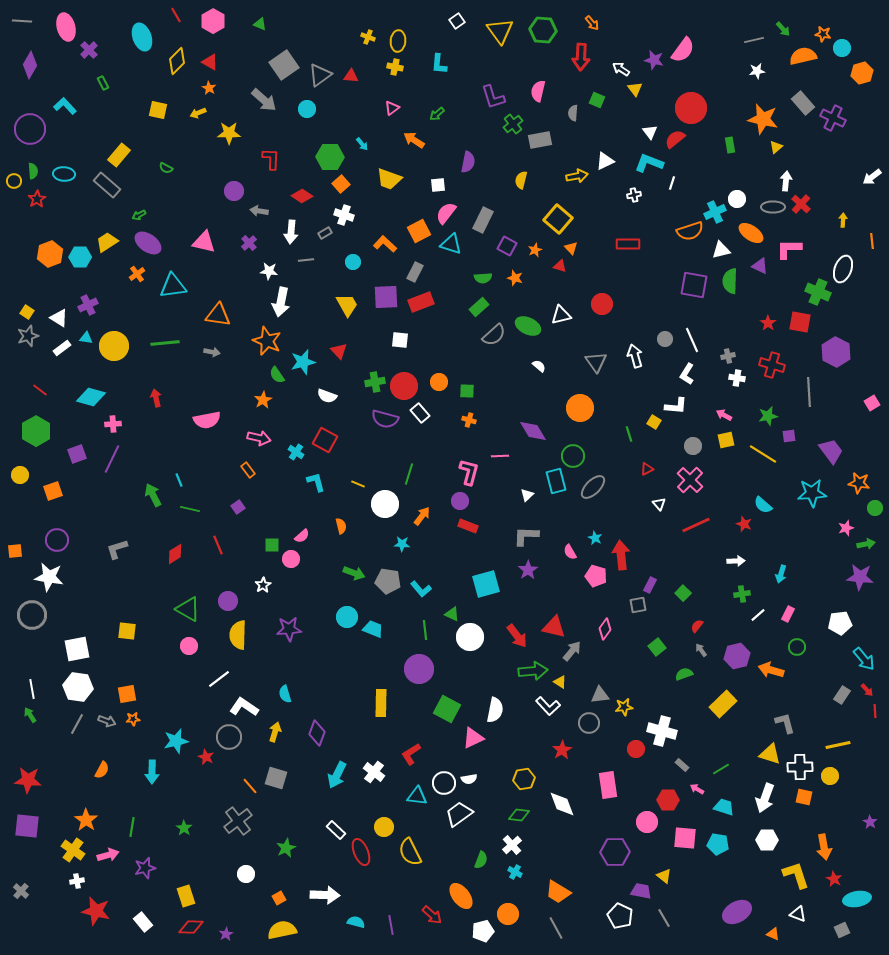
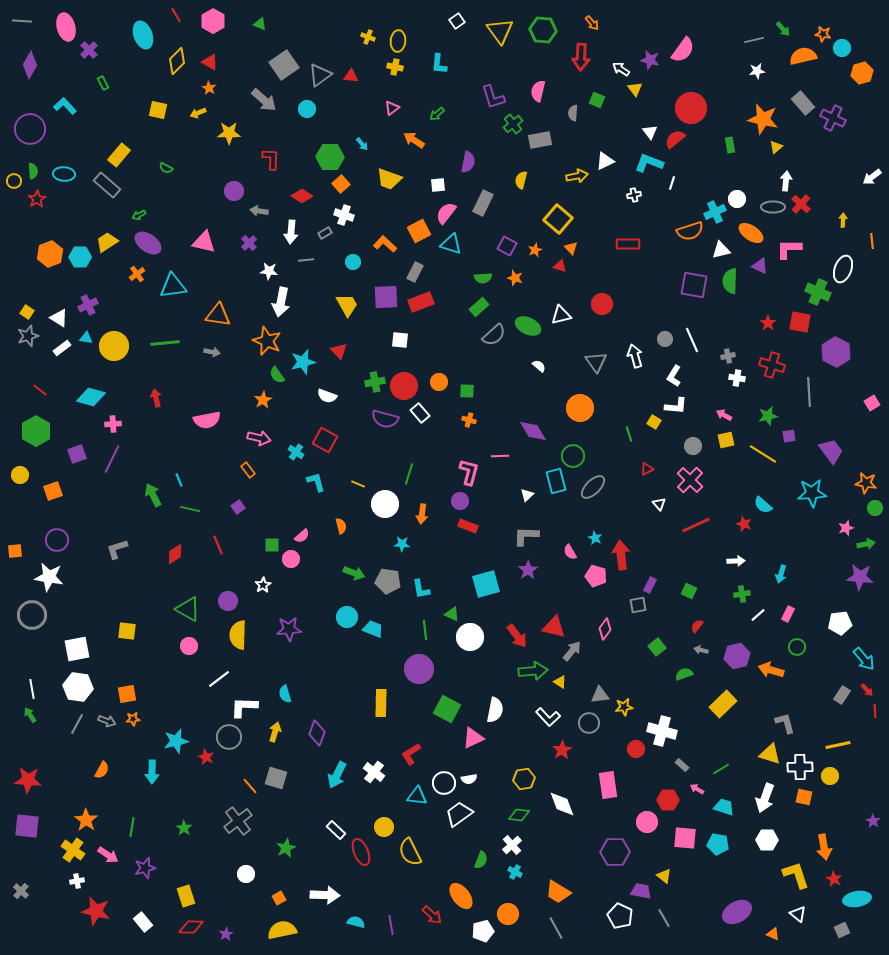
cyan ellipse at (142, 37): moved 1 px right, 2 px up
purple star at (654, 60): moved 4 px left
gray rectangle at (483, 220): moved 17 px up
white L-shape at (687, 374): moved 13 px left, 2 px down
orange star at (859, 483): moved 7 px right
orange arrow at (422, 516): moved 2 px up; rotated 150 degrees clockwise
cyan L-shape at (421, 589): rotated 30 degrees clockwise
green square at (683, 593): moved 6 px right, 2 px up; rotated 21 degrees counterclockwise
gray arrow at (701, 650): rotated 40 degrees counterclockwise
white L-shape at (548, 706): moved 11 px down
white L-shape at (244, 707): rotated 32 degrees counterclockwise
purple star at (870, 822): moved 3 px right, 1 px up
pink arrow at (108, 855): rotated 50 degrees clockwise
white triangle at (798, 914): rotated 18 degrees clockwise
